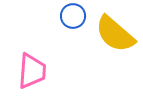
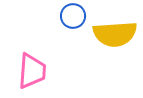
yellow semicircle: rotated 45 degrees counterclockwise
